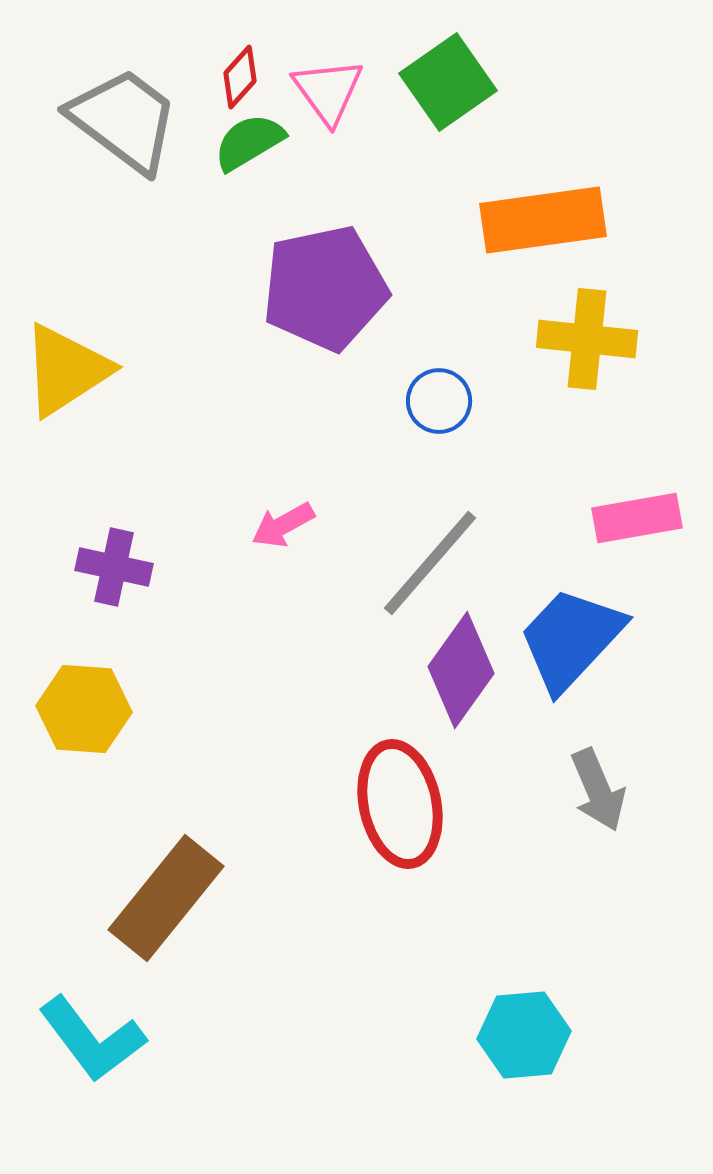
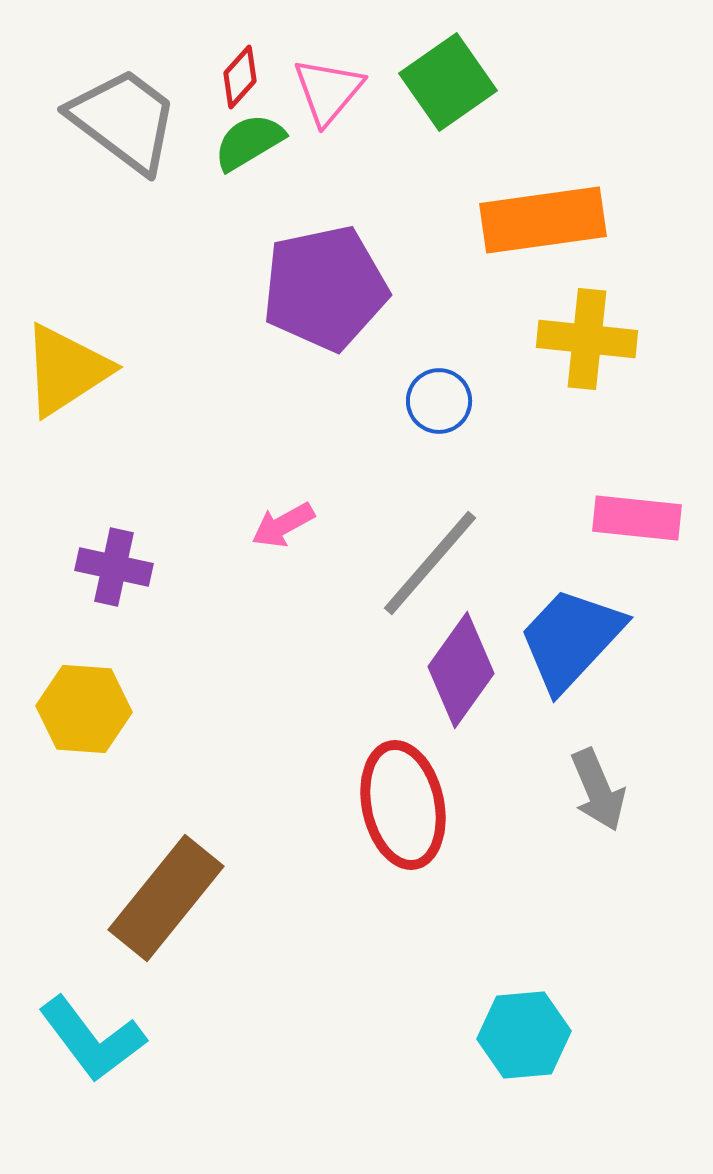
pink triangle: rotated 16 degrees clockwise
pink rectangle: rotated 16 degrees clockwise
red ellipse: moved 3 px right, 1 px down
